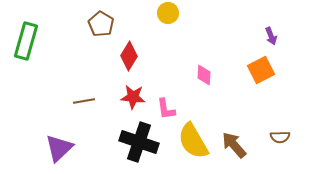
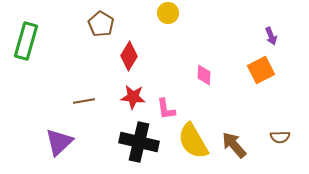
black cross: rotated 6 degrees counterclockwise
purple triangle: moved 6 px up
